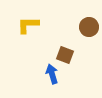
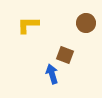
brown circle: moved 3 px left, 4 px up
